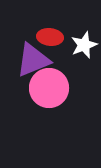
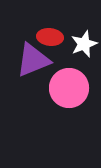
white star: moved 1 px up
pink circle: moved 20 px right
